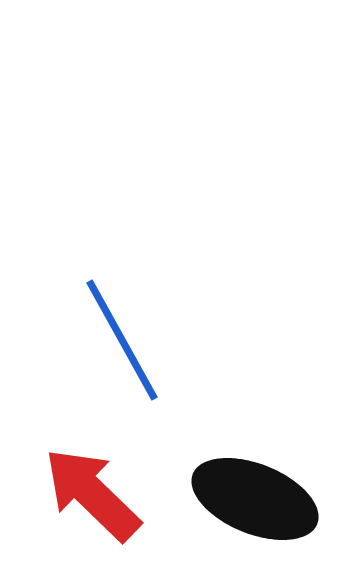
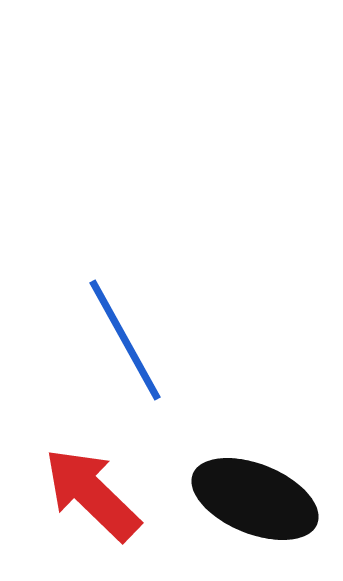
blue line: moved 3 px right
